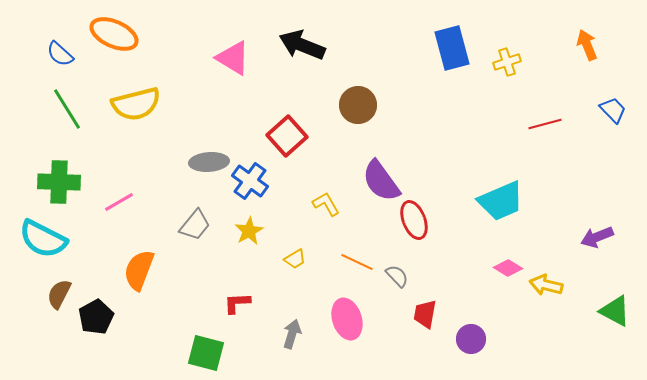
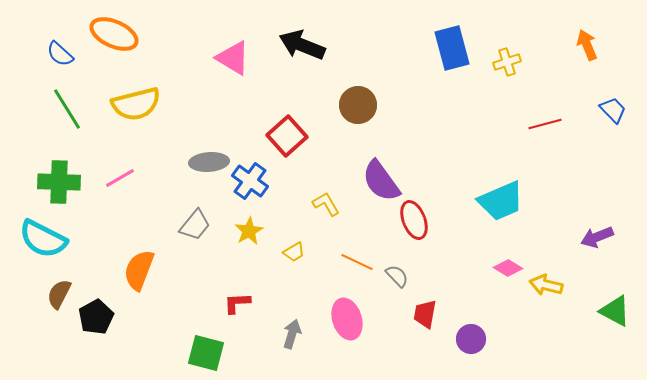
pink line: moved 1 px right, 24 px up
yellow trapezoid: moved 1 px left, 7 px up
